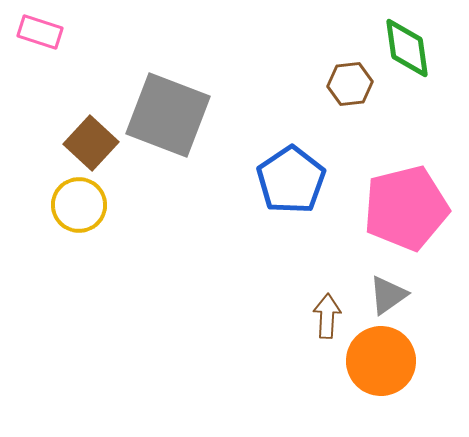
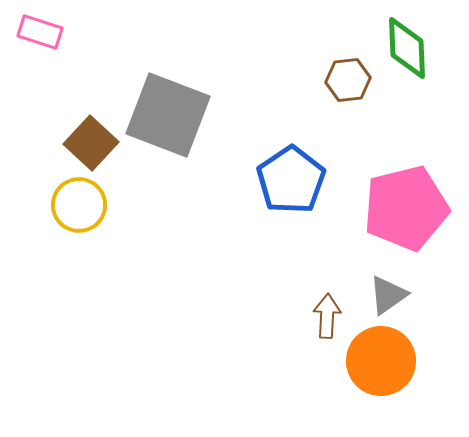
green diamond: rotated 6 degrees clockwise
brown hexagon: moved 2 px left, 4 px up
